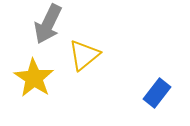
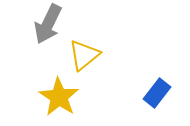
yellow star: moved 25 px right, 19 px down
